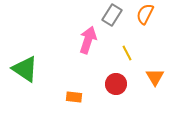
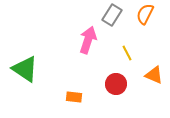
orange triangle: moved 1 px left, 2 px up; rotated 36 degrees counterclockwise
